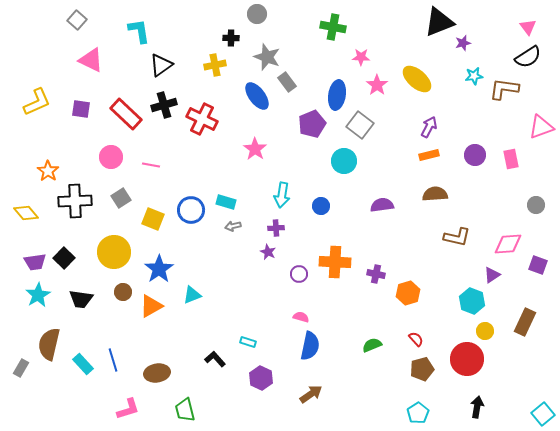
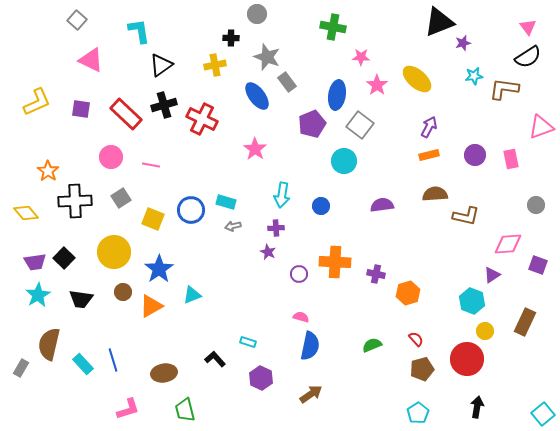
brown L-shape at (457, 237): moved 9 px right, 21 px up
brown ellipse at (157, 373): moved 7 px right
